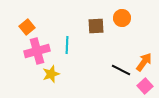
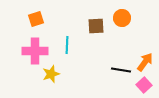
orange square: moved 9 px right, 8 px up; rotated 21 degrees clockwise
pink cross: moved 2 px left; rotated 15 degrees clockwise
orange arrow: moved 1 px right
black line: rotated 18 degrees counterclockwise
pink square: moved 1 px left, 1 px up
